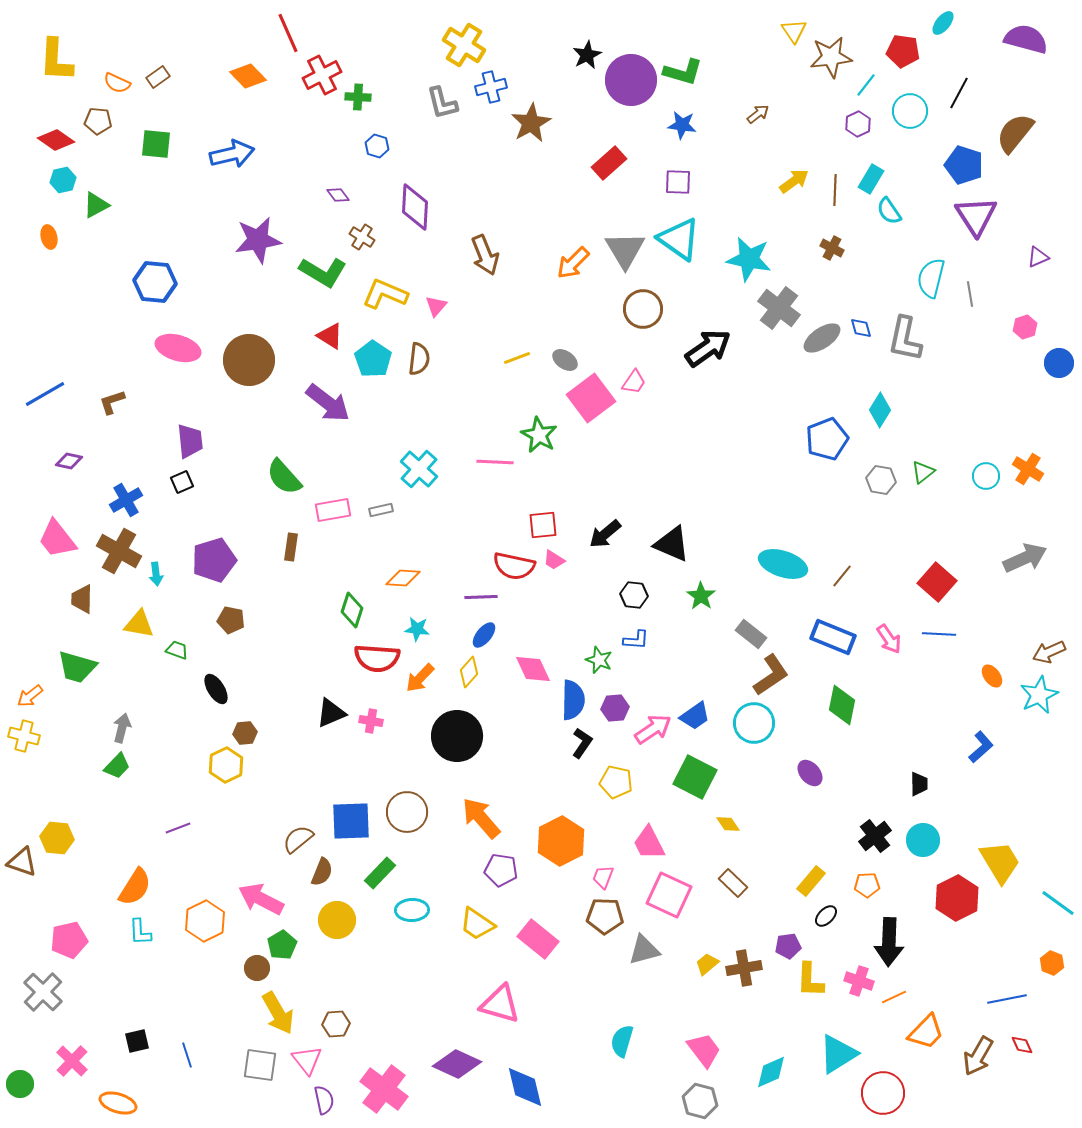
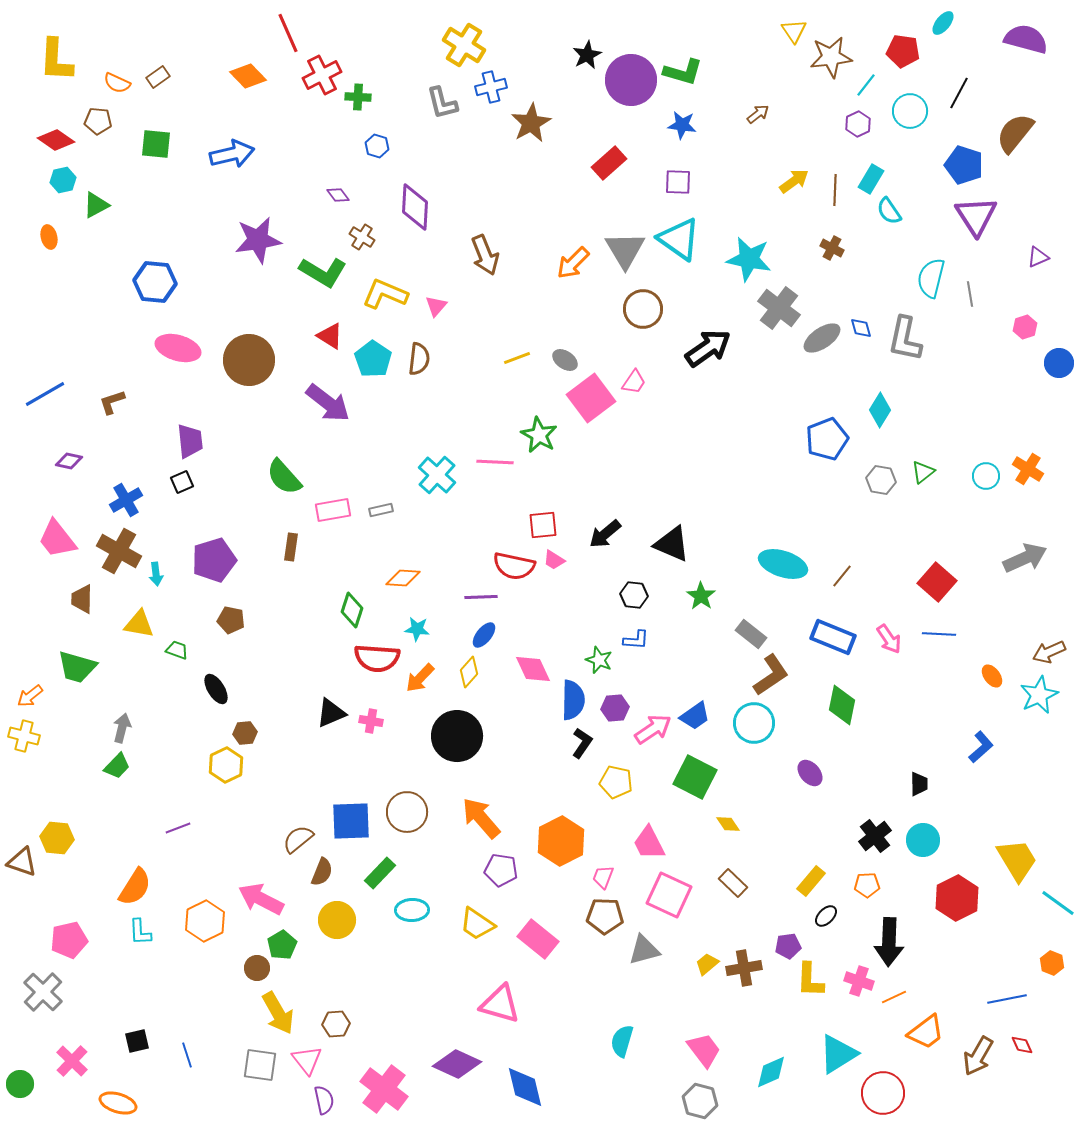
cyan cross at (419, 469): moved 18 px right, 6 px down
yellow trapezoid at (1000, 862): moved 17 px right, 2 px up
orange trapezoid at (926, 1032): rotated 9 degrees clockwise
